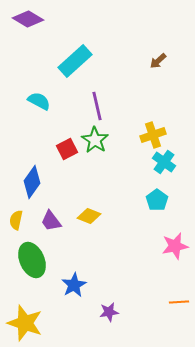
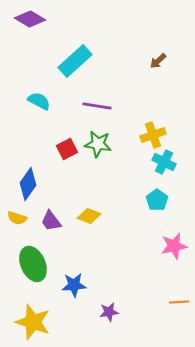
purple diamond: moved 2 px right
purple line: rotated 68 degrees counterclockwise
green star: moved 3 px right, 4 px down; rotated 24 degrees counterclockwise
cyan cross: rotated 10 degrees counterclockwise
blue diamond: moved 4 px left, 2 px down
yellow semicircle: moved 1 px right, 2 px up; rotated 84 degrees counterclockwise
pink star: moved 1 px left
green ellipse: moved 1 px right, 4 px down
blue star: rotated 25 degrees clockwise
yellow star: moved 8 px right, 1 px up
